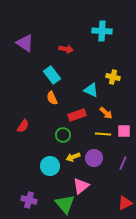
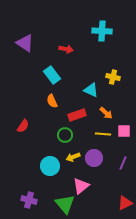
orange semicircle: moved 3 px down
green circle: moved 2 px right
